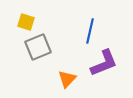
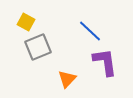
yellow square: rotated 12 degrees clockwise
blue line: rotated 60 degrees counterclockwise
purple L-shape: moved 1 px right, 1 px up; rotated 76 degrees counterclockwise
